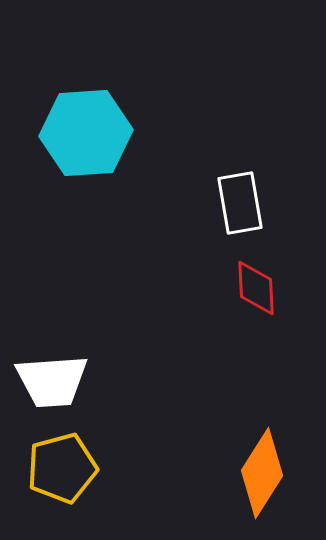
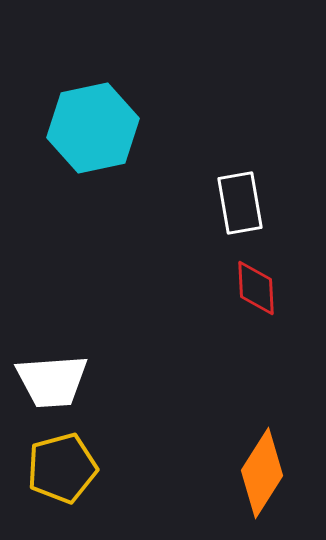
cyan hexagon: moved 7 px right, 5 px up; rotated 8 degrees counterclockwise
